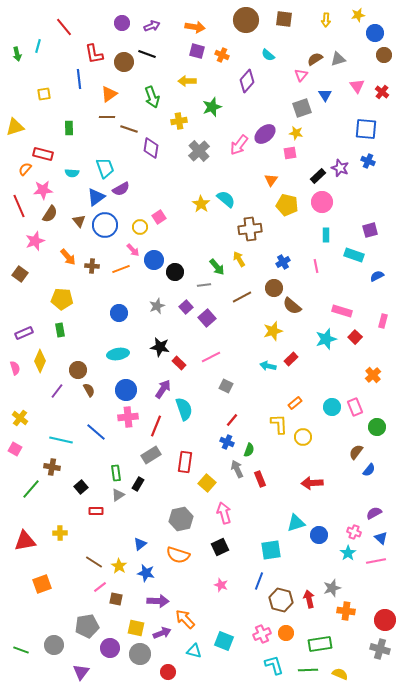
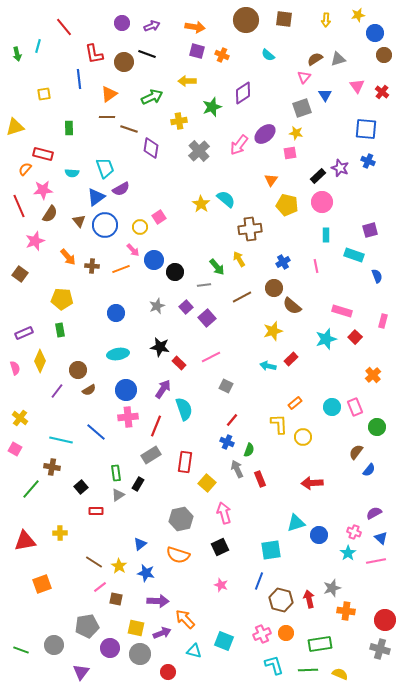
pink triangle at (301, 75): moved 3 px right, 2 px down
purple diamond at (247, 81): moved 4 px left, 12 px down; rotated 15 degrees clockwise
green arrow at (152, 97): rotated 95 degrees counterclockwise
blue semicircle at (377, 276): rotated 96 degrees clockwise
blue circle at (119, 313): moved 3 px left
brown semicircle at (89, 390): rotated 88 degrees clockwise
